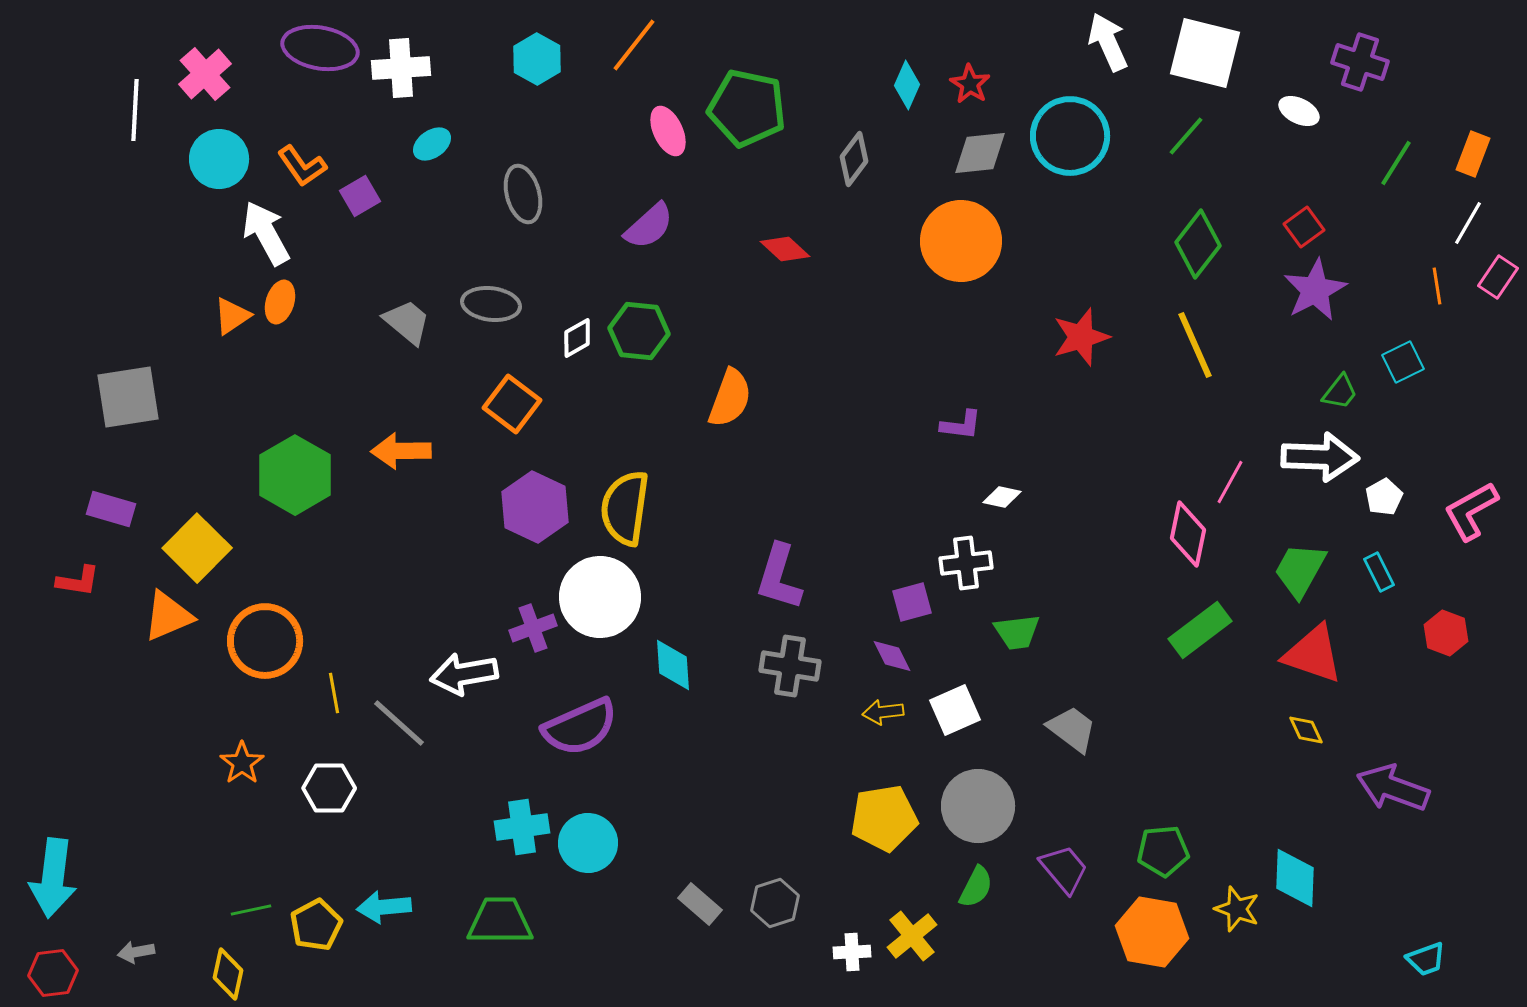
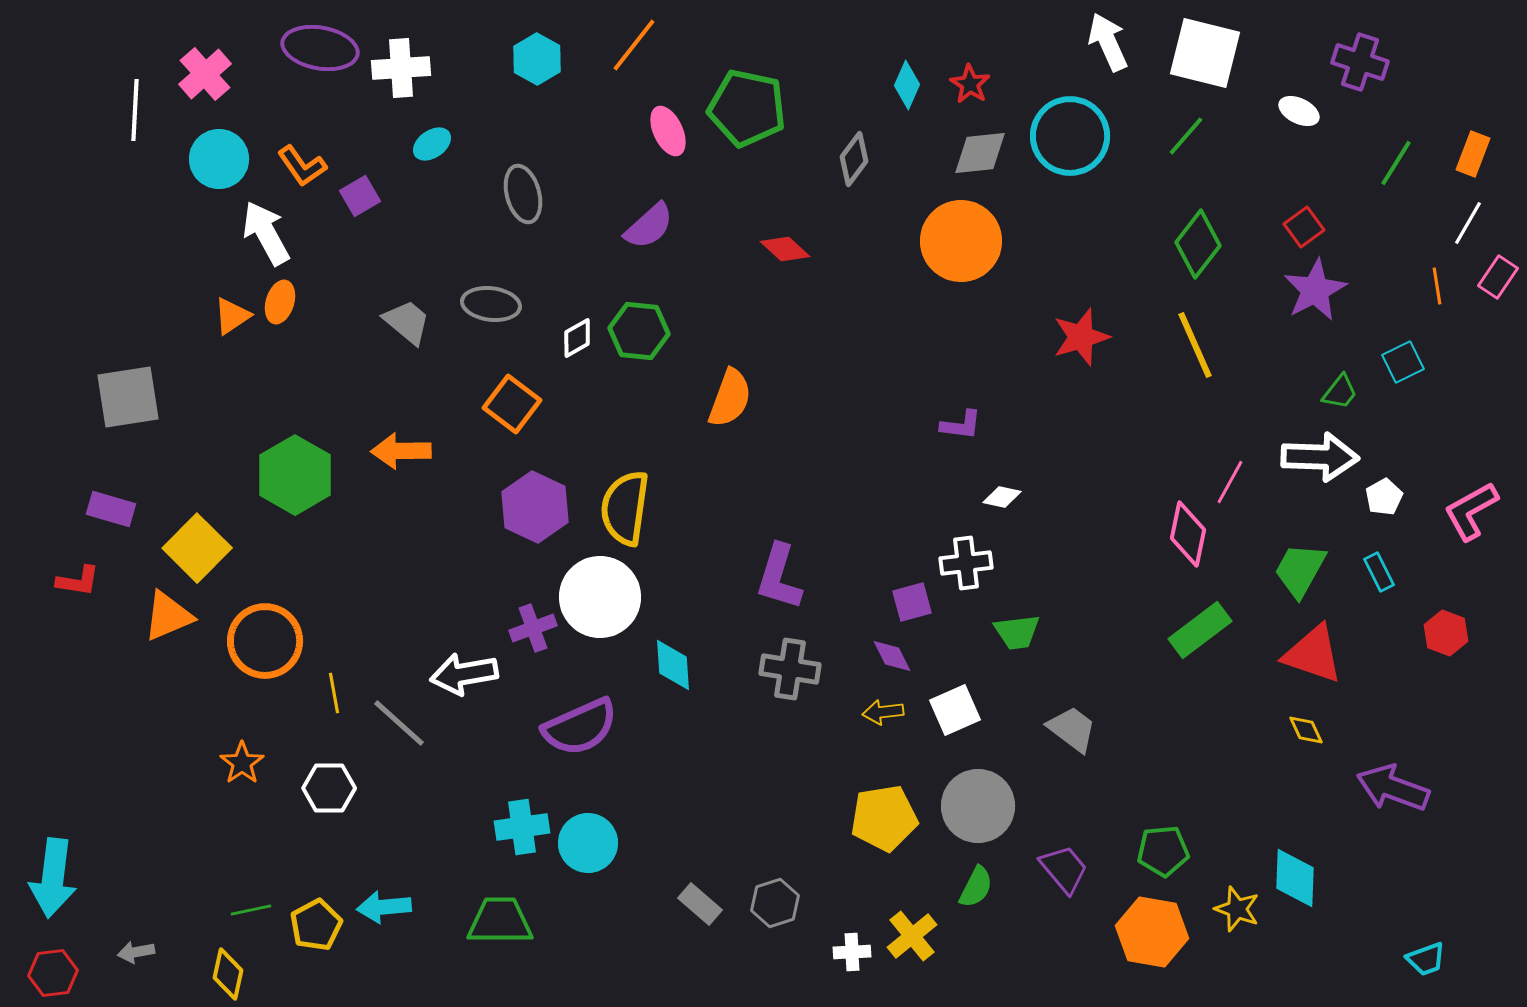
gray cross at (790, 666): moved 3 px down
